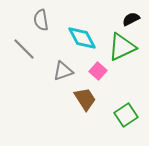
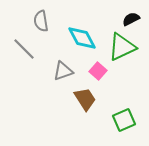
gray semicircle: moved 1 px down
green square: moved 2 px left, 5 px down; rotated 10 degrees clockwise
